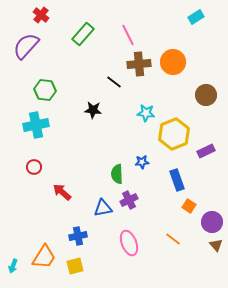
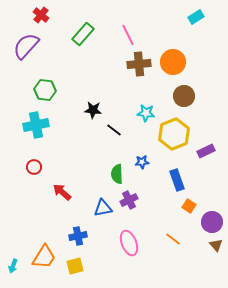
black line: moved 48 px down
brown circle: moved 22 px left, 1 px down
